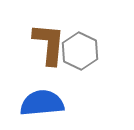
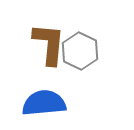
blue semicircle: moved 2 px right
